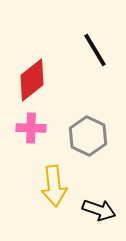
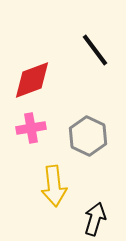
black line: rotated 6 degrees counterclockwise
red diamond: rotated 18 degrees clockwise
pink cross: rotated 12 degrees counterclockwise
black arrow: moved 4 px left, 9 px down; rotated 92 degrees counterclockwise
